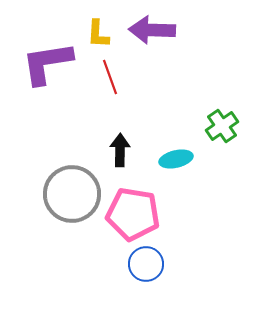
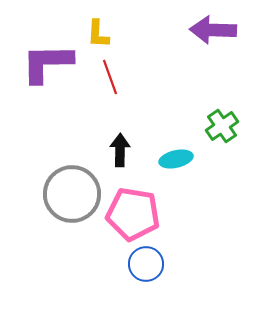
purple arrow: moved 61 px right
purple L-shape: rotated 8 degrees clockwise
